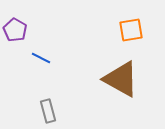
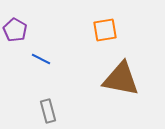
orange square: moved 26 px left
blue line: moved 1 px down
brown triangle: rotated 18 degrees counterclockwise
